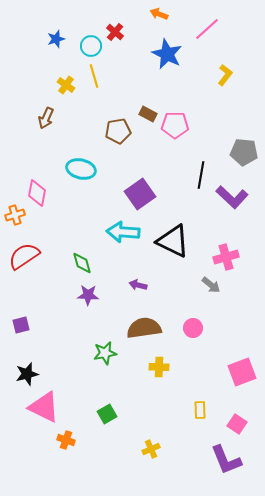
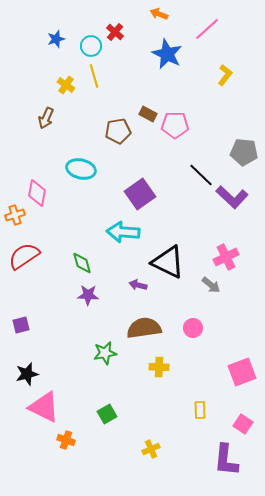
black line at (201, 175): rotated 56 degrees counterclockwise
black triangle at (173, 241): moved 5 px left, 21 px down
pink cross at (226, 257): rotated 10 degrees counterclockwise
pink square at (237, 424): moved 6 px right
purple L-shape at (226, 460): rotated 28 degrees clockwise
